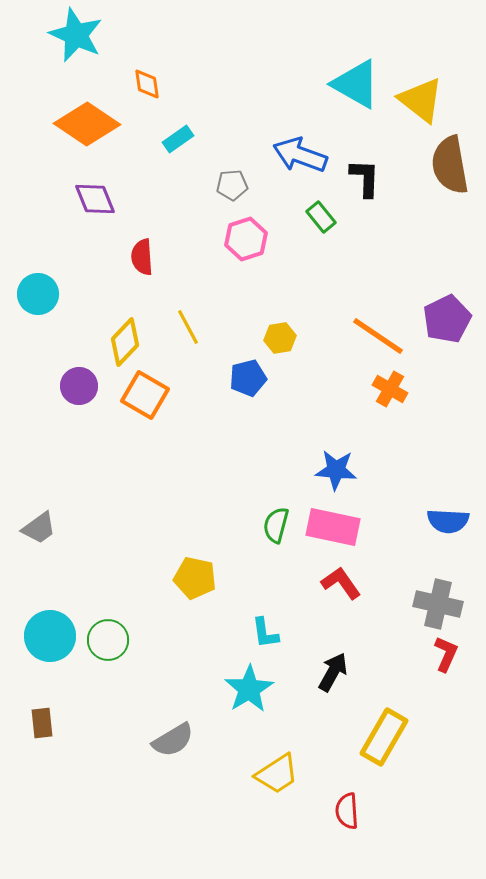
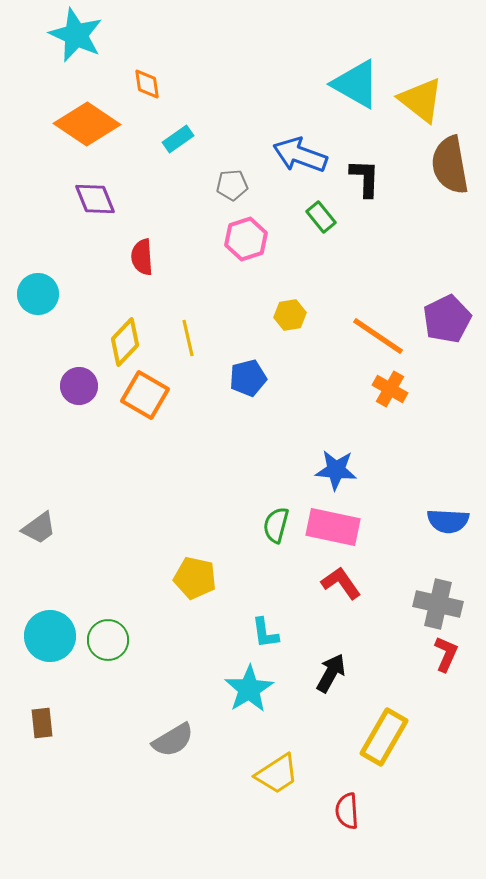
yellow line at (188, 327): moved 11 px down; rotated 15 degrees clockwise
yellow hexagon at (280, 338): moved 10 px right, 23 px up
black arrow at (333, 672): moved 2 px left, 1 px down
